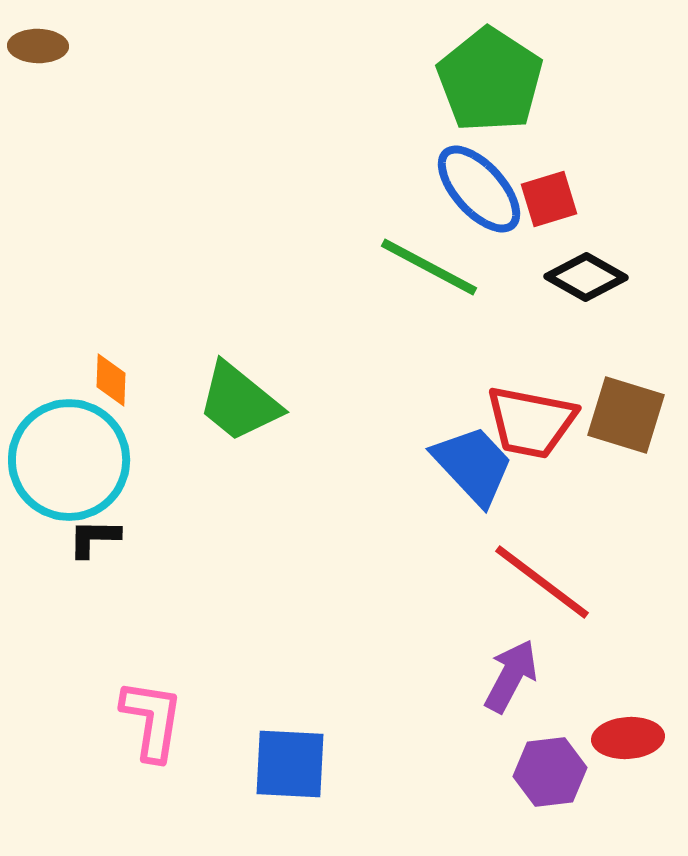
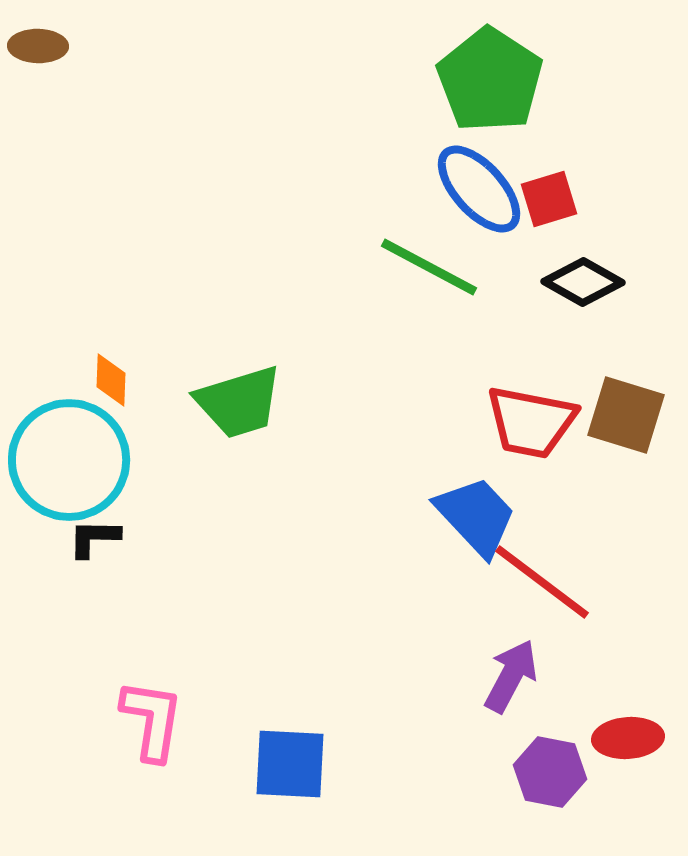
black diamond: moved 3 px left, 5 px down
green trapezoid: rotated 56 degrees counterclockwise
blue trapezoid: moved 3 px right, 51 px down
purple hexagon: rotated 18 degrees clockwise
